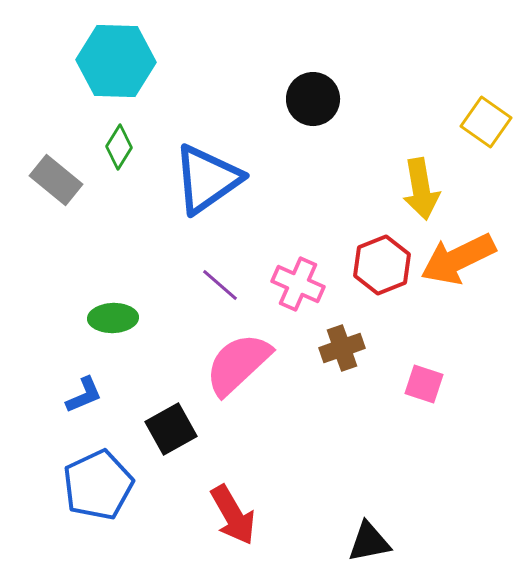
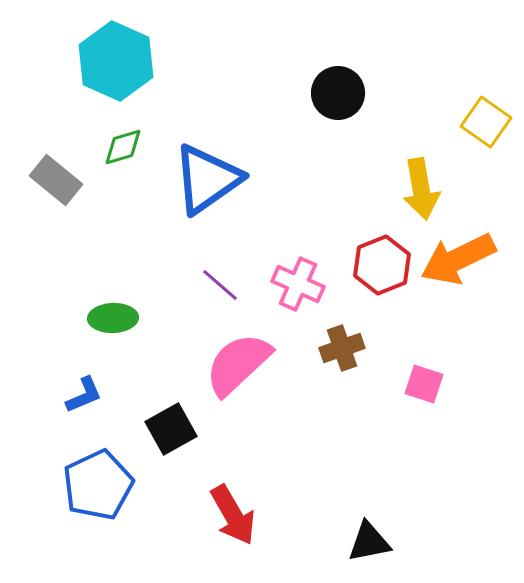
cyan hexagon: rotated 22 degrees clockwise
black circle: moved 25 px right, 6 px up
green diamond: moved 4 px right; rotated 42 degrees clockwise
